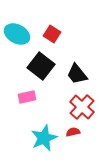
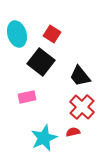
cyan ellipse: rotated 45 degrees clockwise
black square: moved 4 px up
black trapezoid: moved 3 px right, 2 px down
